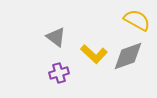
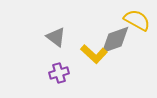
gray diamond: moved 13 px left, 16 px up
